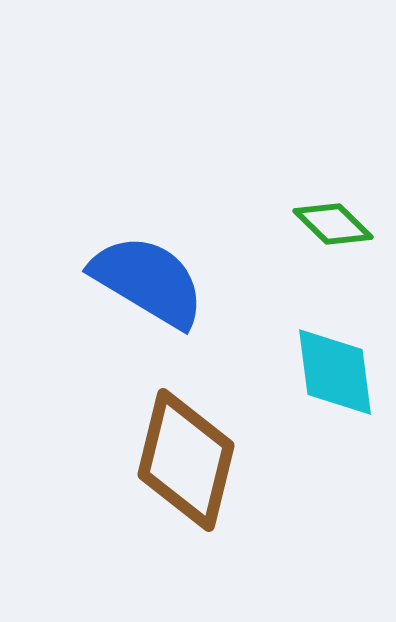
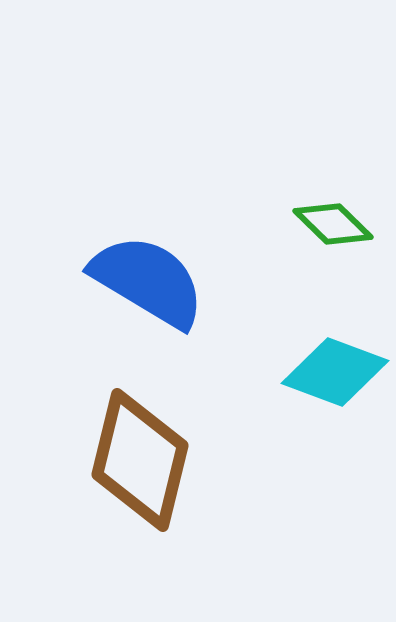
cyan diamond: rotated 62 degrees counterclockwise
brown diamond: moved 46 px left
